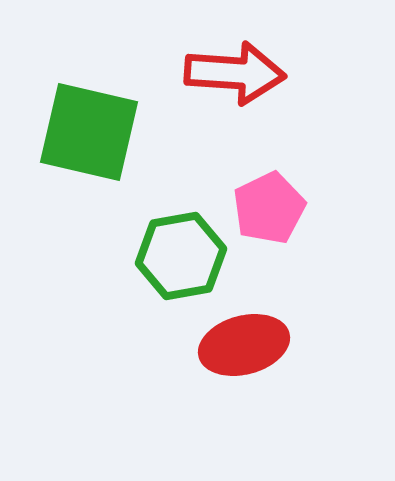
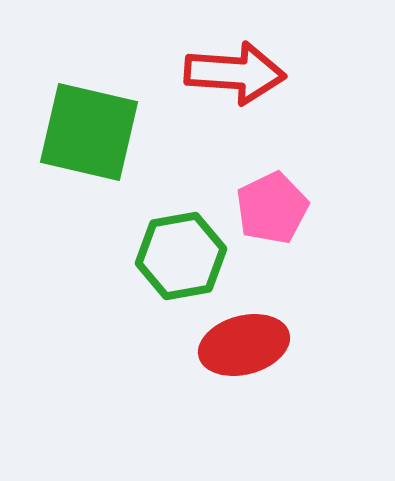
pink pentagon: moved 3 px right
